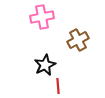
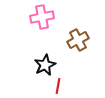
red line: rotated 14 degrees clockwise
